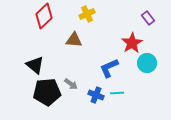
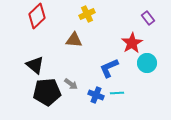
red diamond: moved 7 px left
